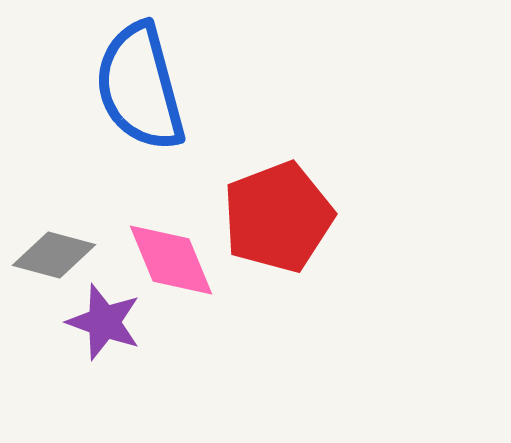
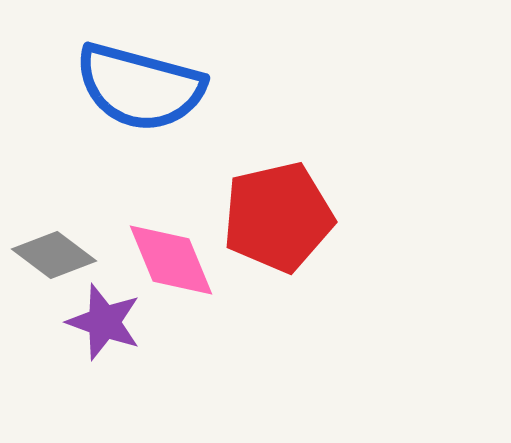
blue semicircle: rotated 60 degrees counterclockwise
red pentagon: rotated 8 degrees clockwise
gray diamond: rotated 22 degrees clockwise
